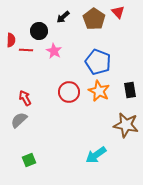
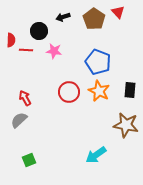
black arrow: rotated 24 degrees clockwise
pink star: rotated 21 degrees counterclockwise
black rectangle: rotated 14 degrees clockwise
